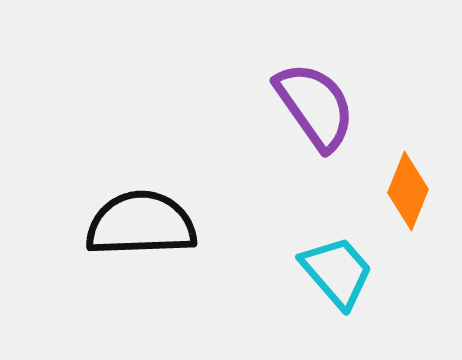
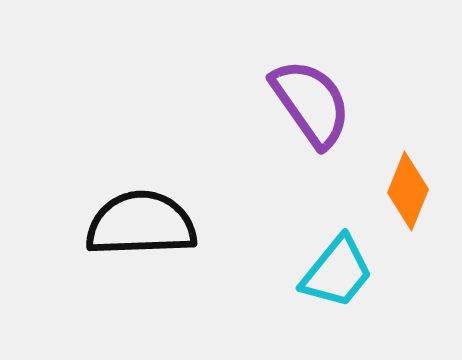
purple semicircle: moved 4 px left, 3 px up
cyan trapezoid: rotated 80 degrees clockwise
